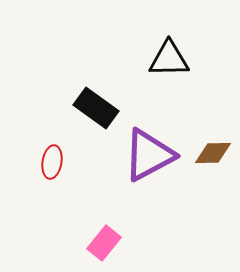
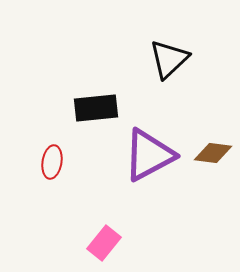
black triangle: rotated 42 degrees counterclockwise
black rectangle: rotated 42 degrees counterclockwise
brown diamond: rotated 9 degrees clockwise
